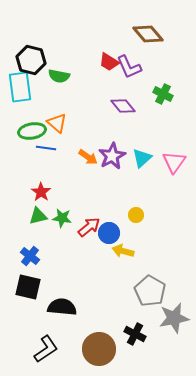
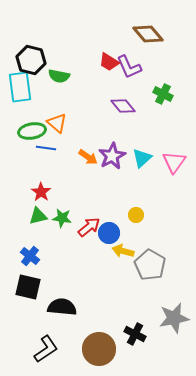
gray pentagon: moved 26 px up
